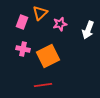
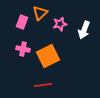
white arrow: moved 4 px left
